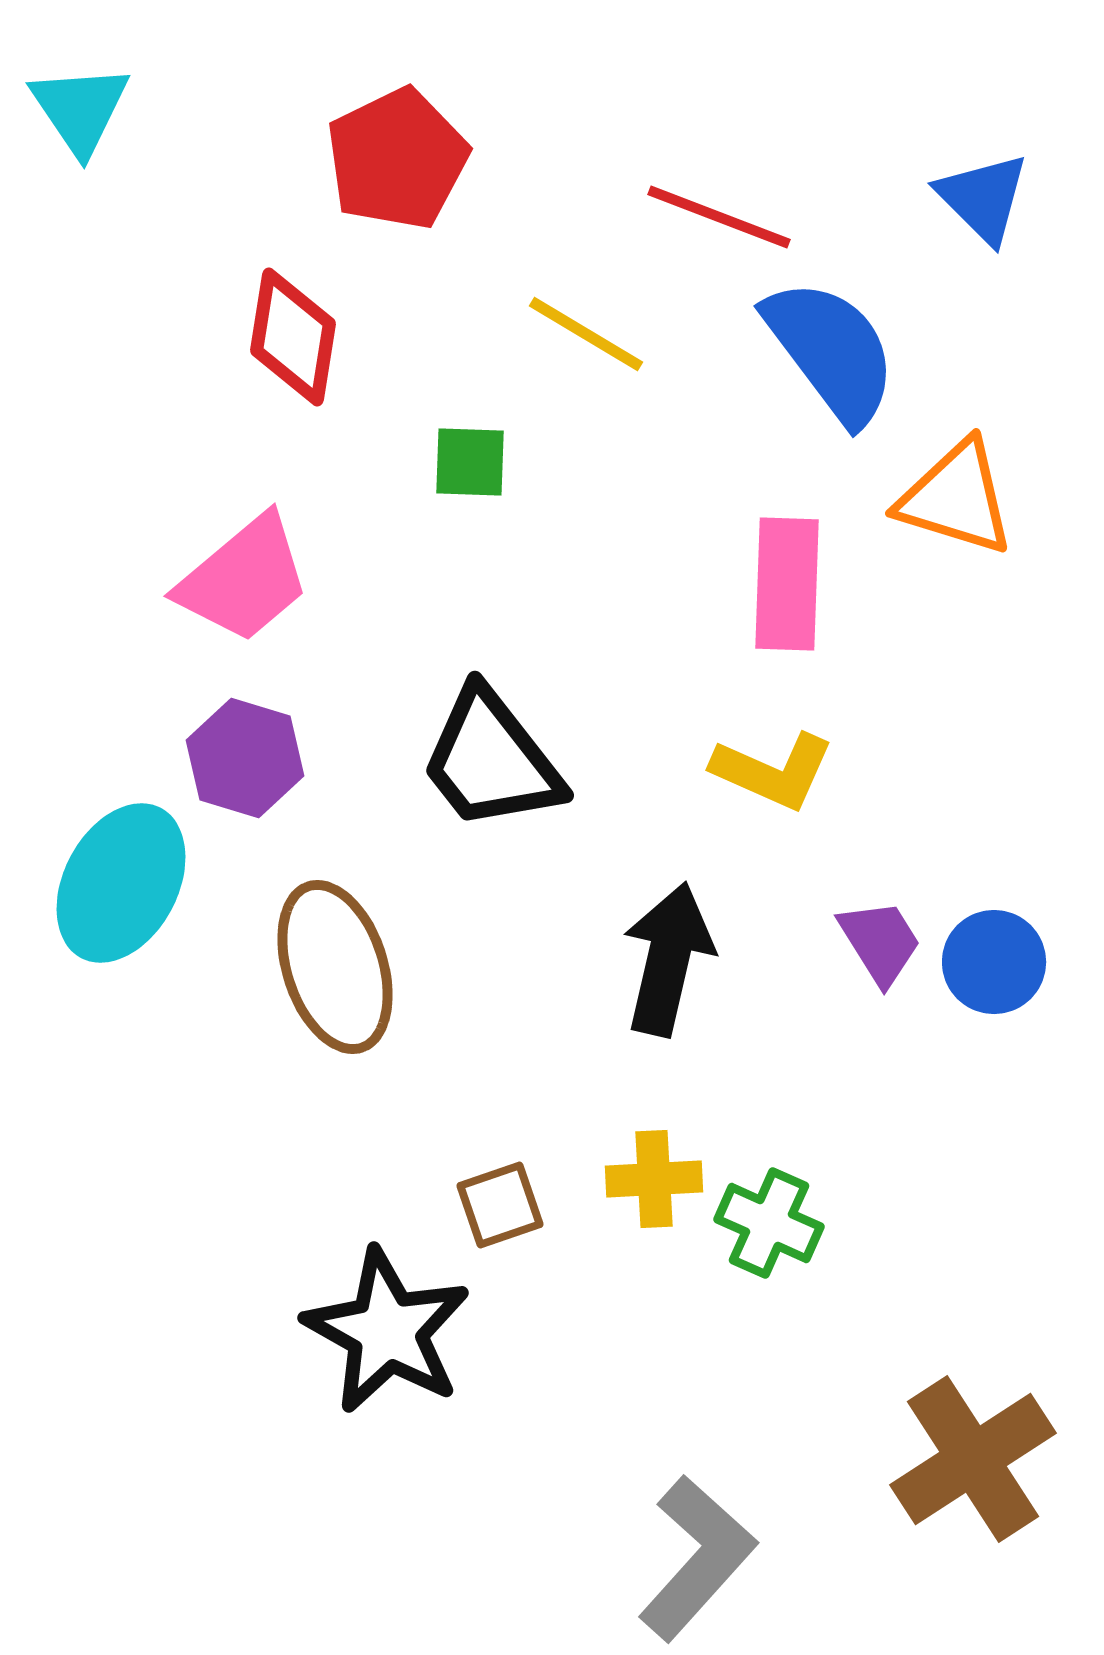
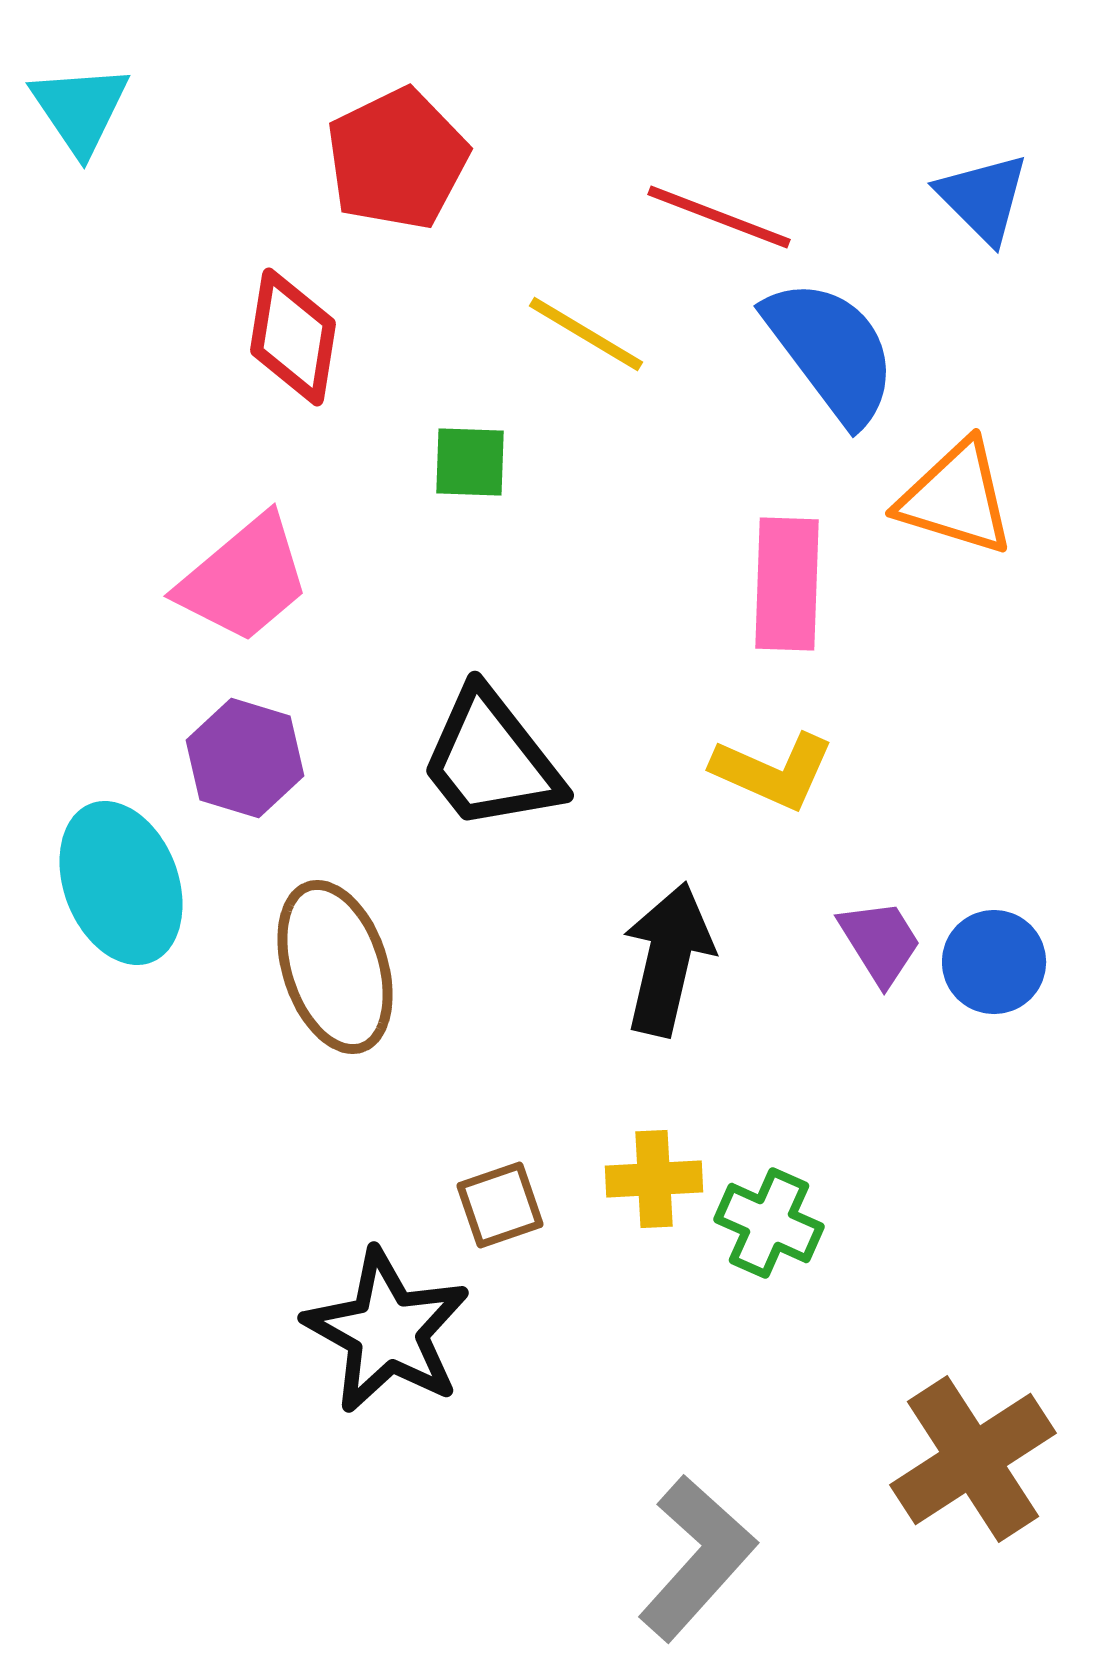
cyan ellipse: rotated 49 degrees counterclockwise
